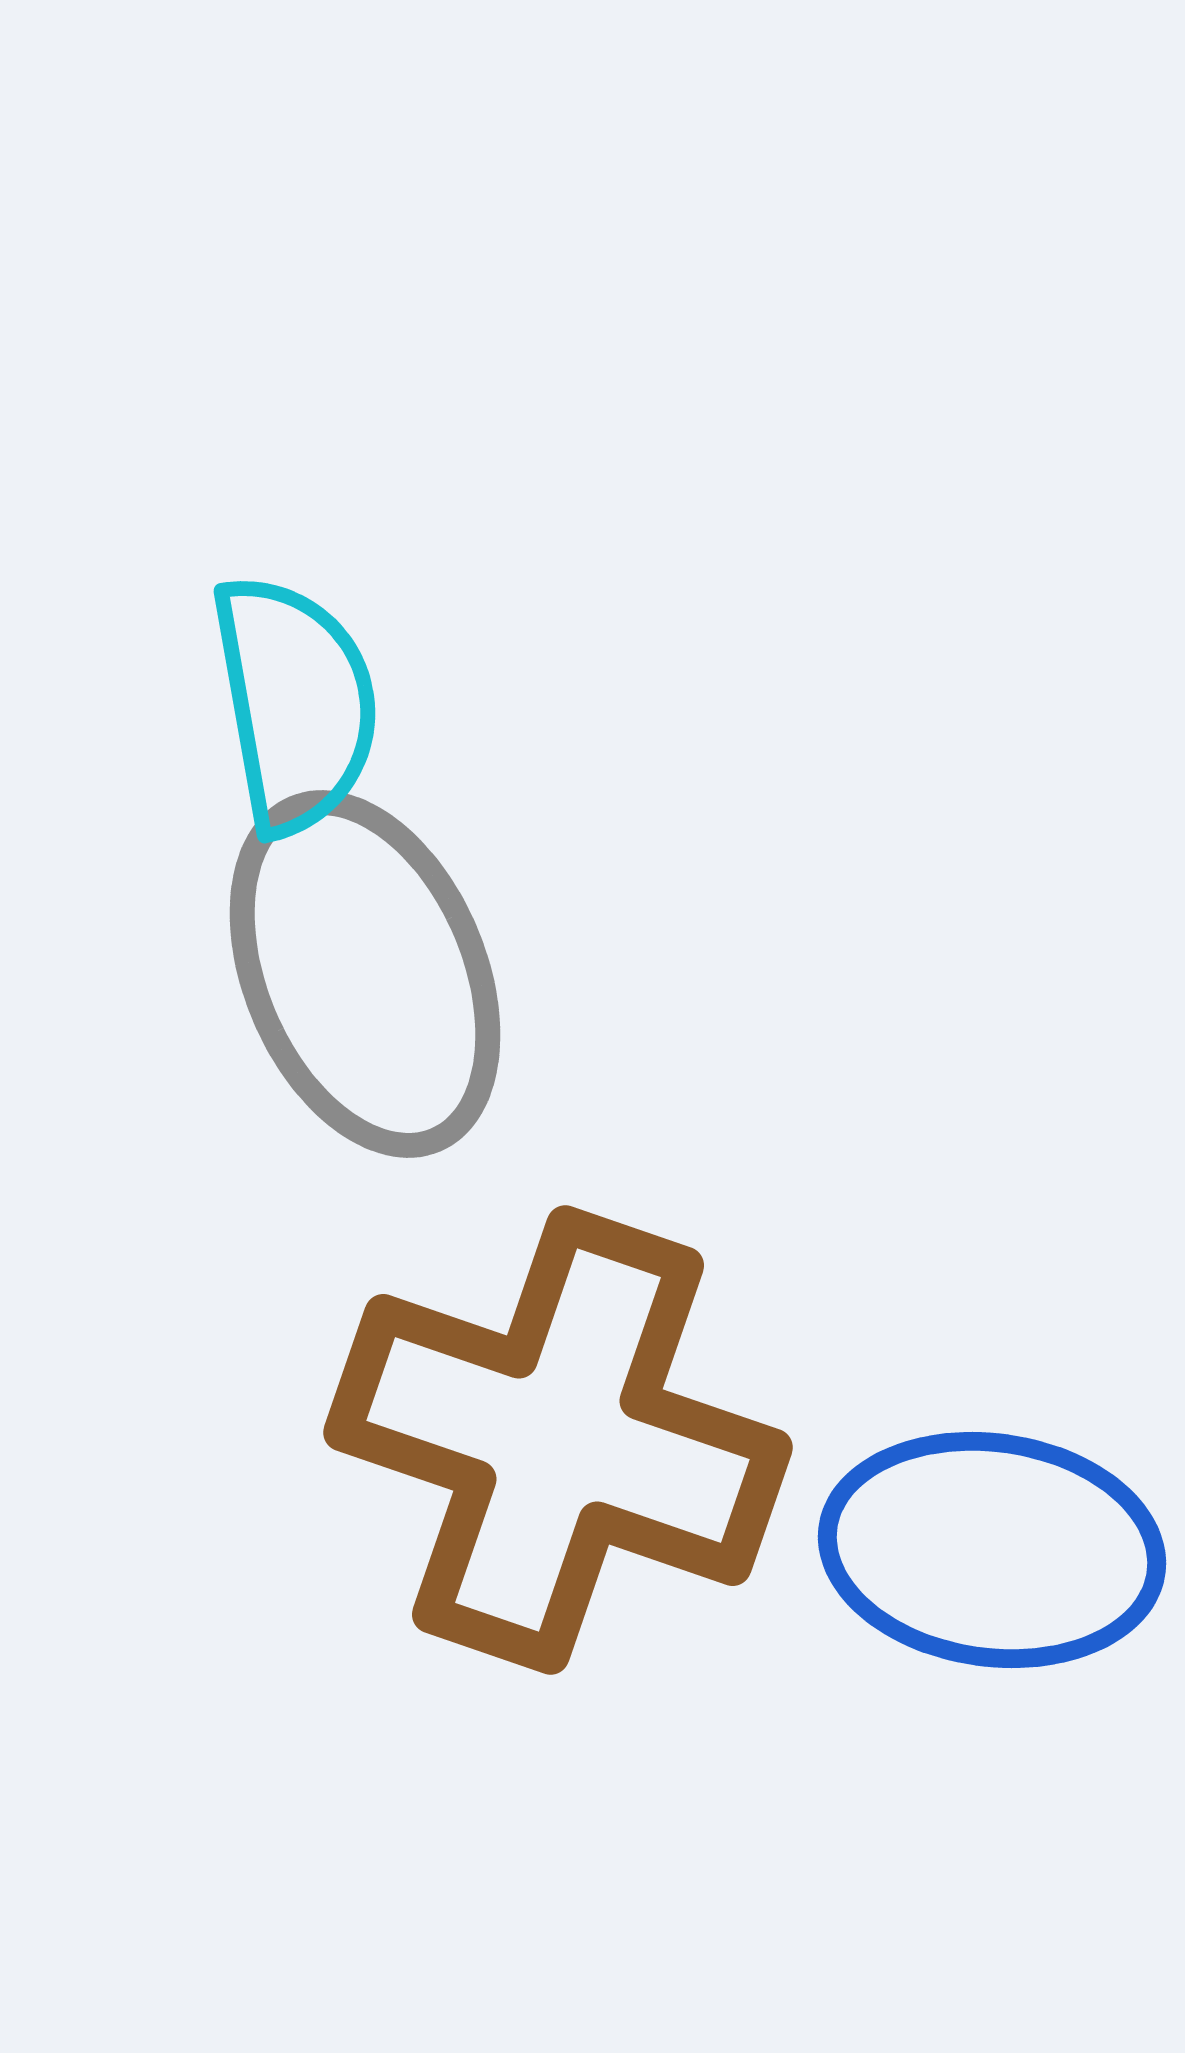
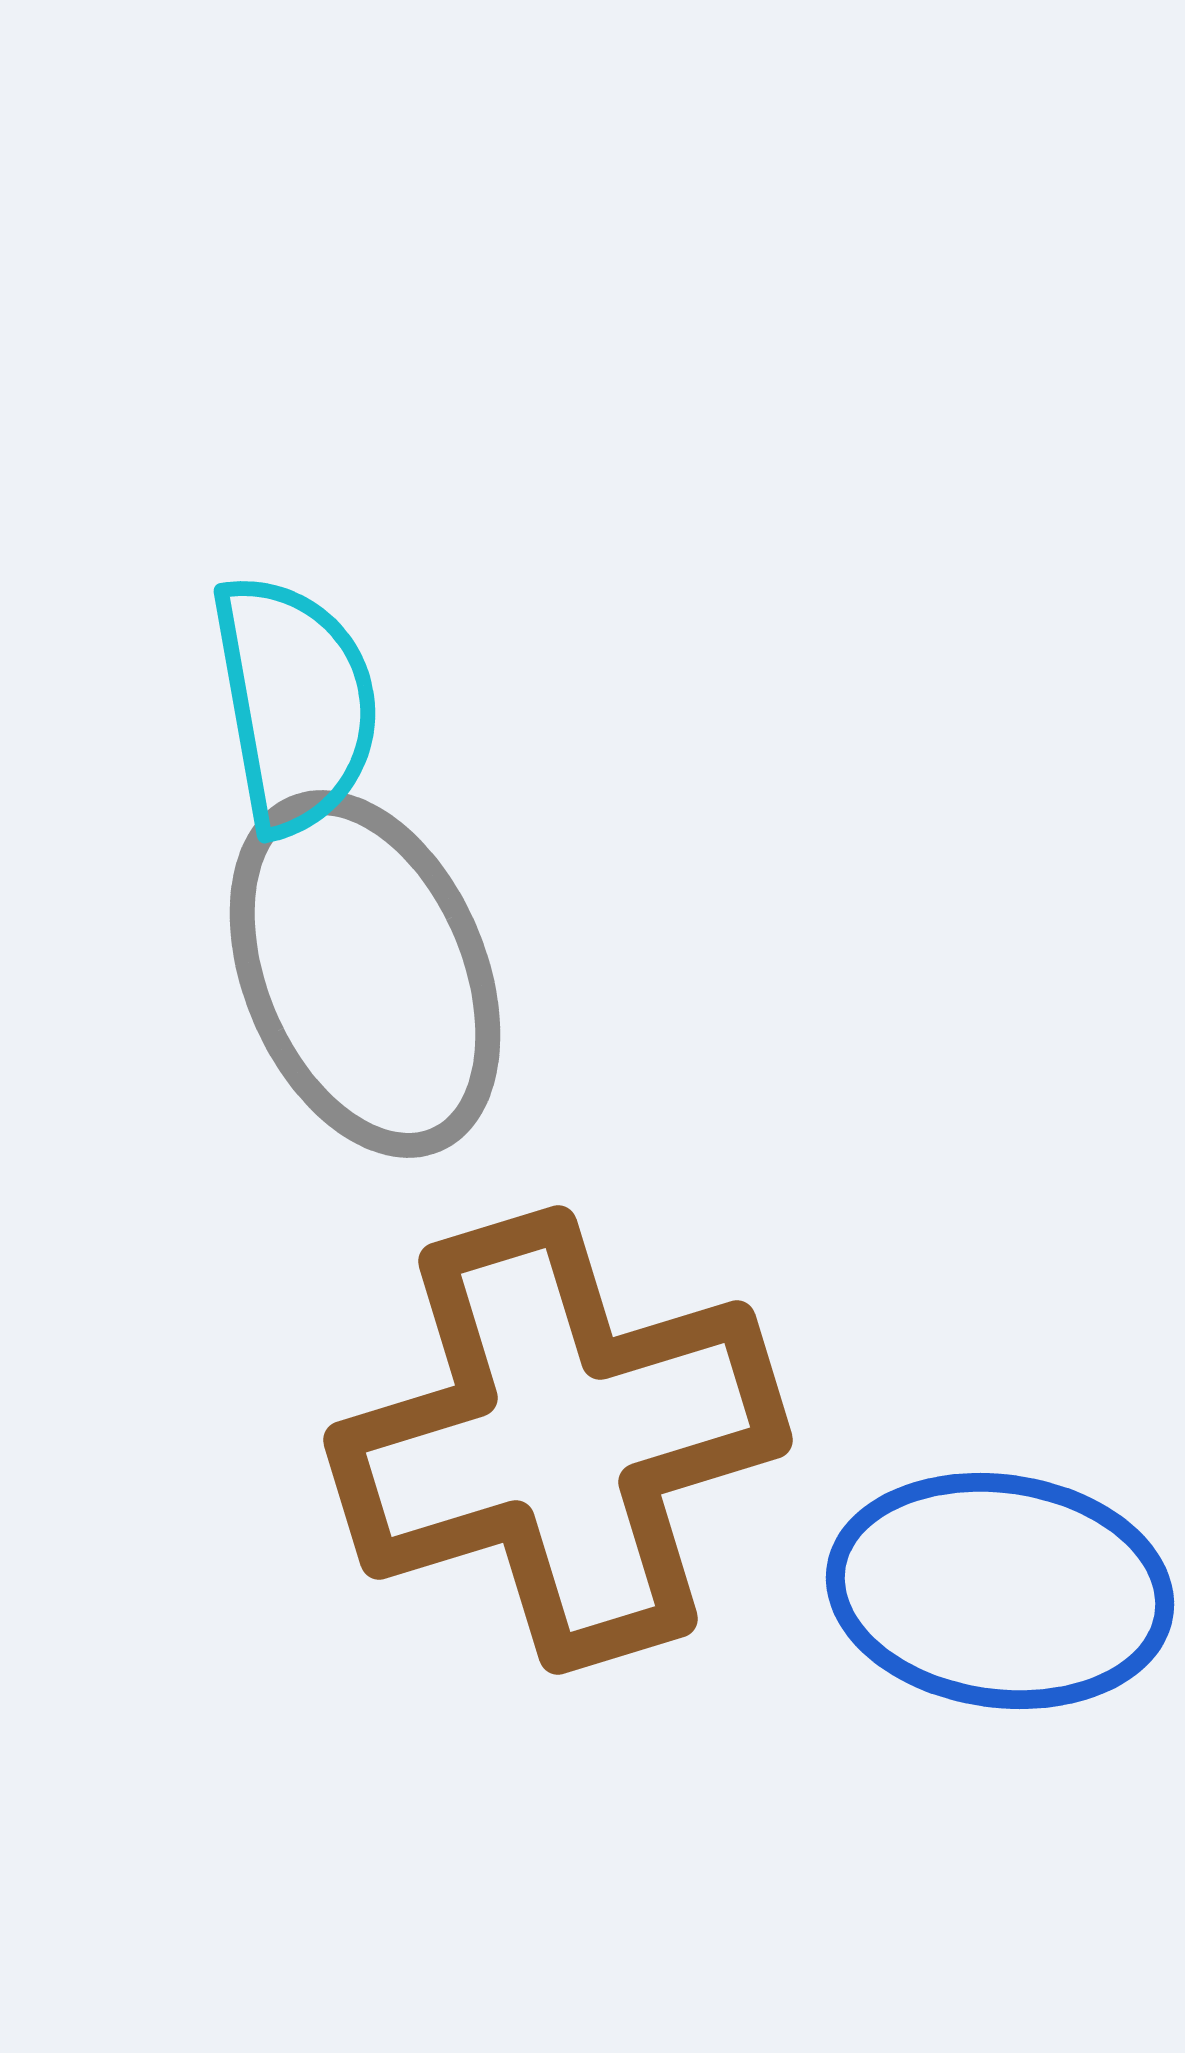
brown cross: rotated 36 degrees counterclockwise
blue ellipse: moved 8 px right, 41 px down
